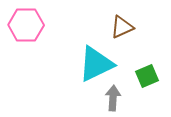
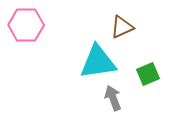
cyan triangle: moved 2 px right, 2 px up; rotated 18 degrees clockwise
green square: moved 1 px right, 2 px up
gray arrow: rotated 25 degrees counterclockwise
